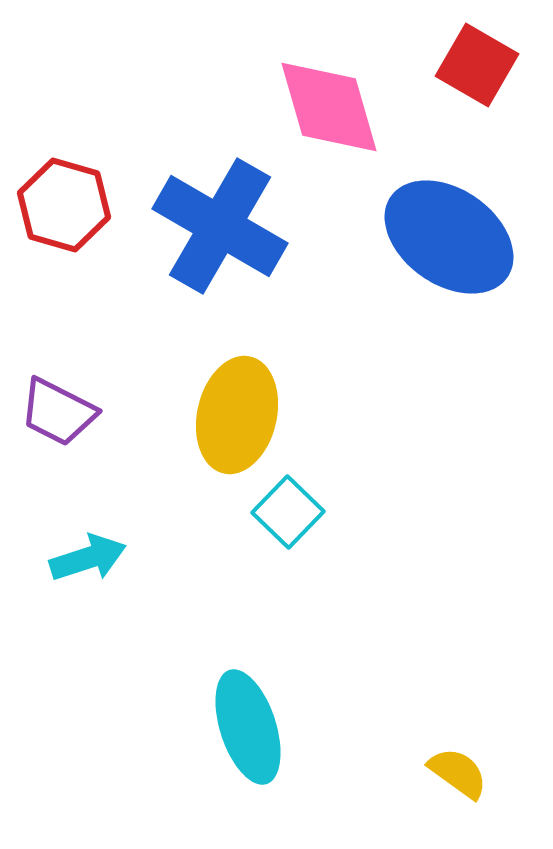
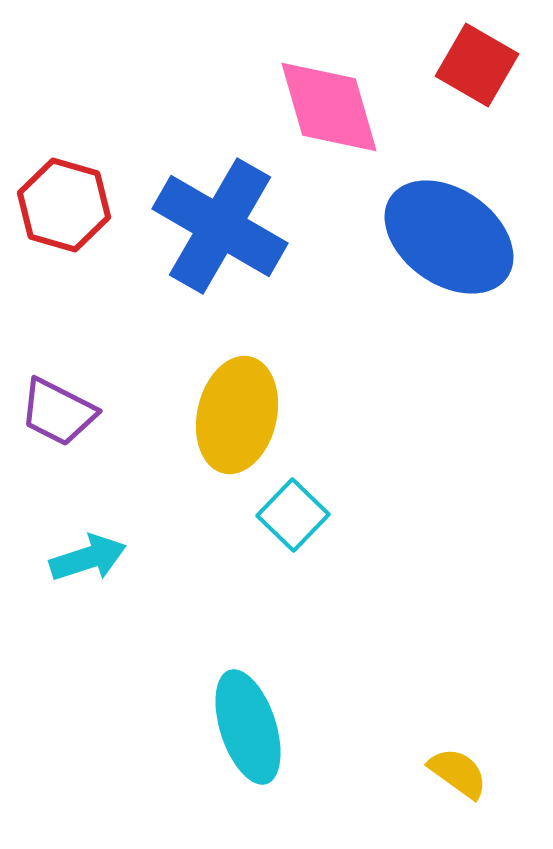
cyan square: moved 5 px right, 3 px down
